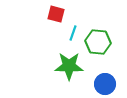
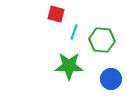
cyan line: moved 1 px right, 1 px up
green hexagon: moved 4 px right, 2 px up
blue circle: moved 6 px right, 5 px up
